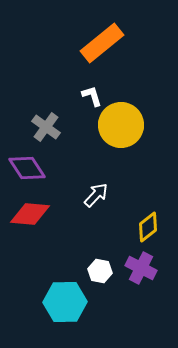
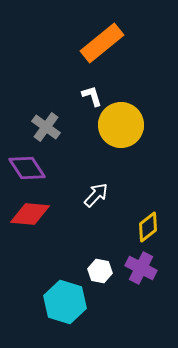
cyan hexagon: rotated 18 degrees clockwise
